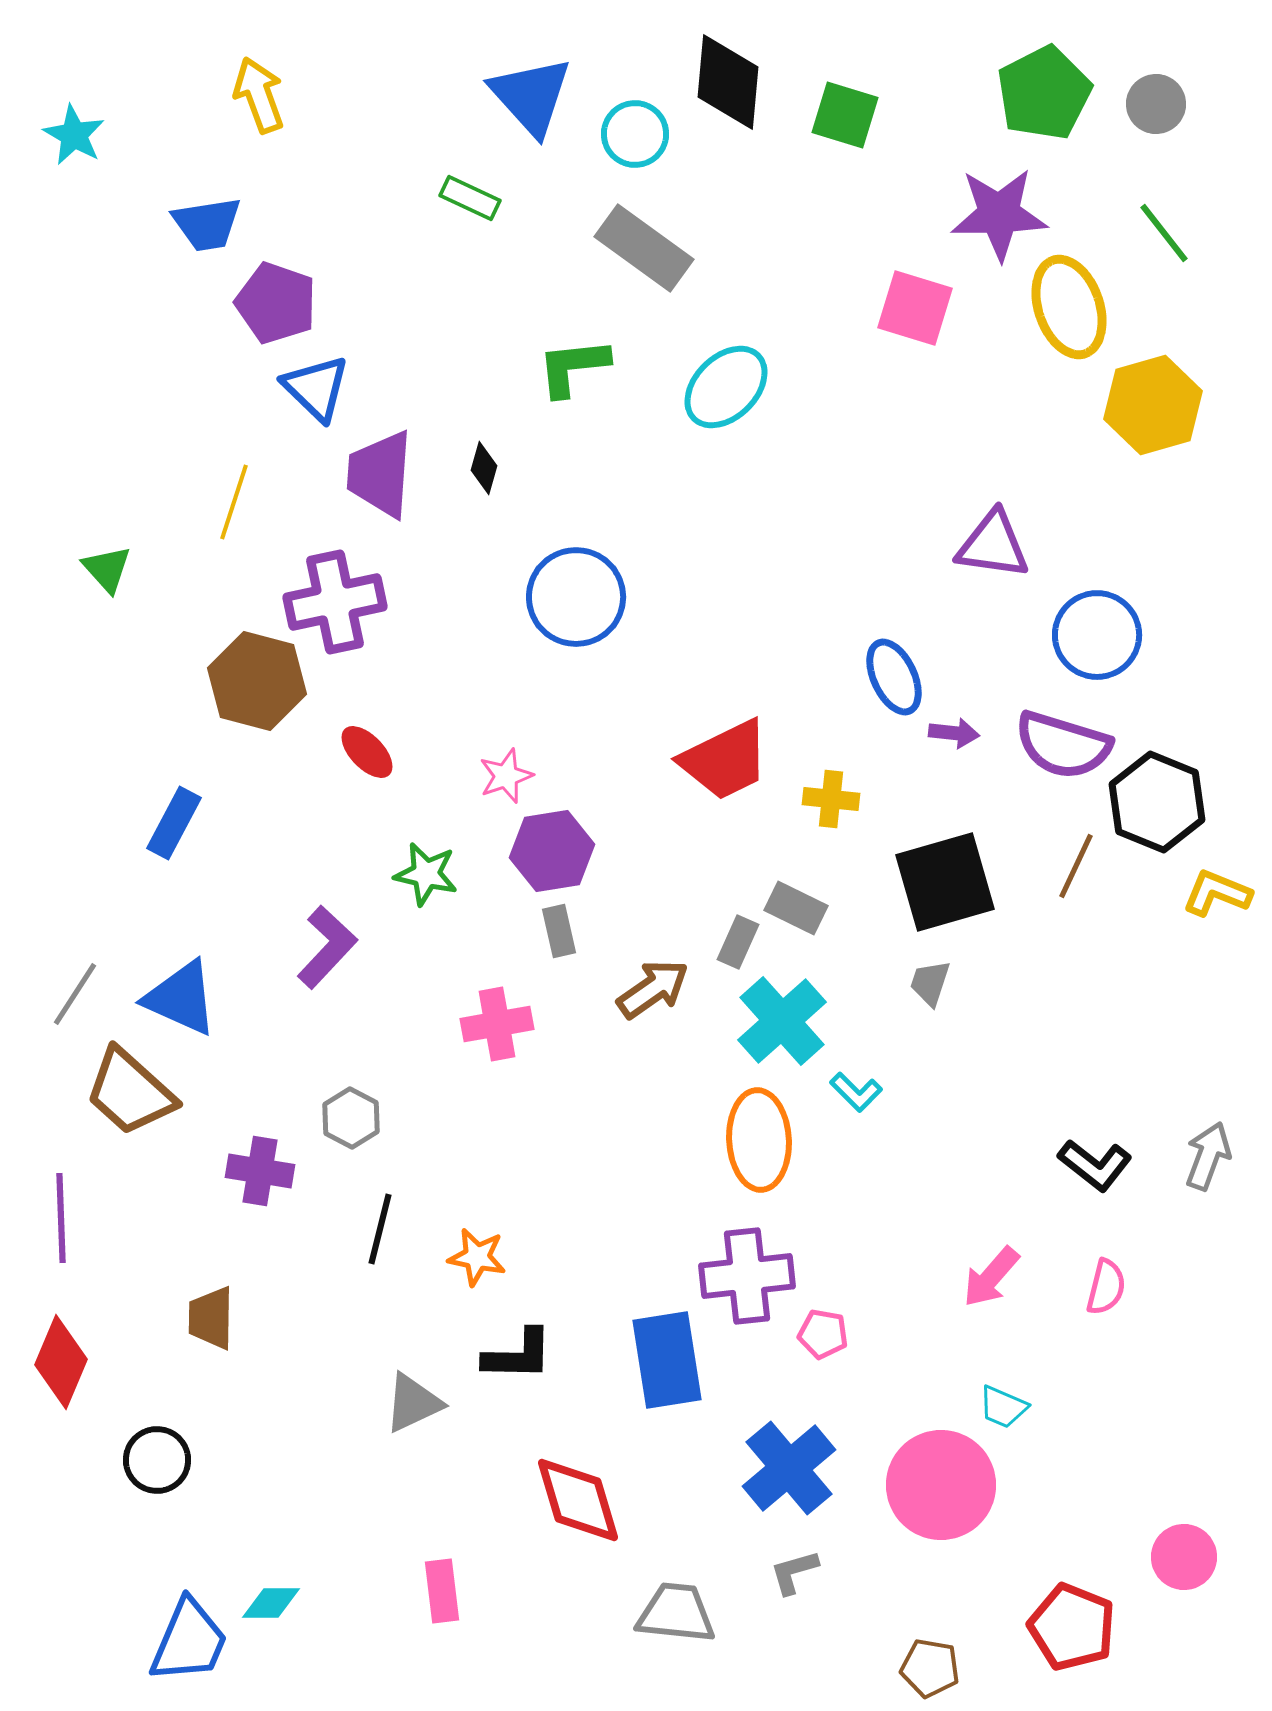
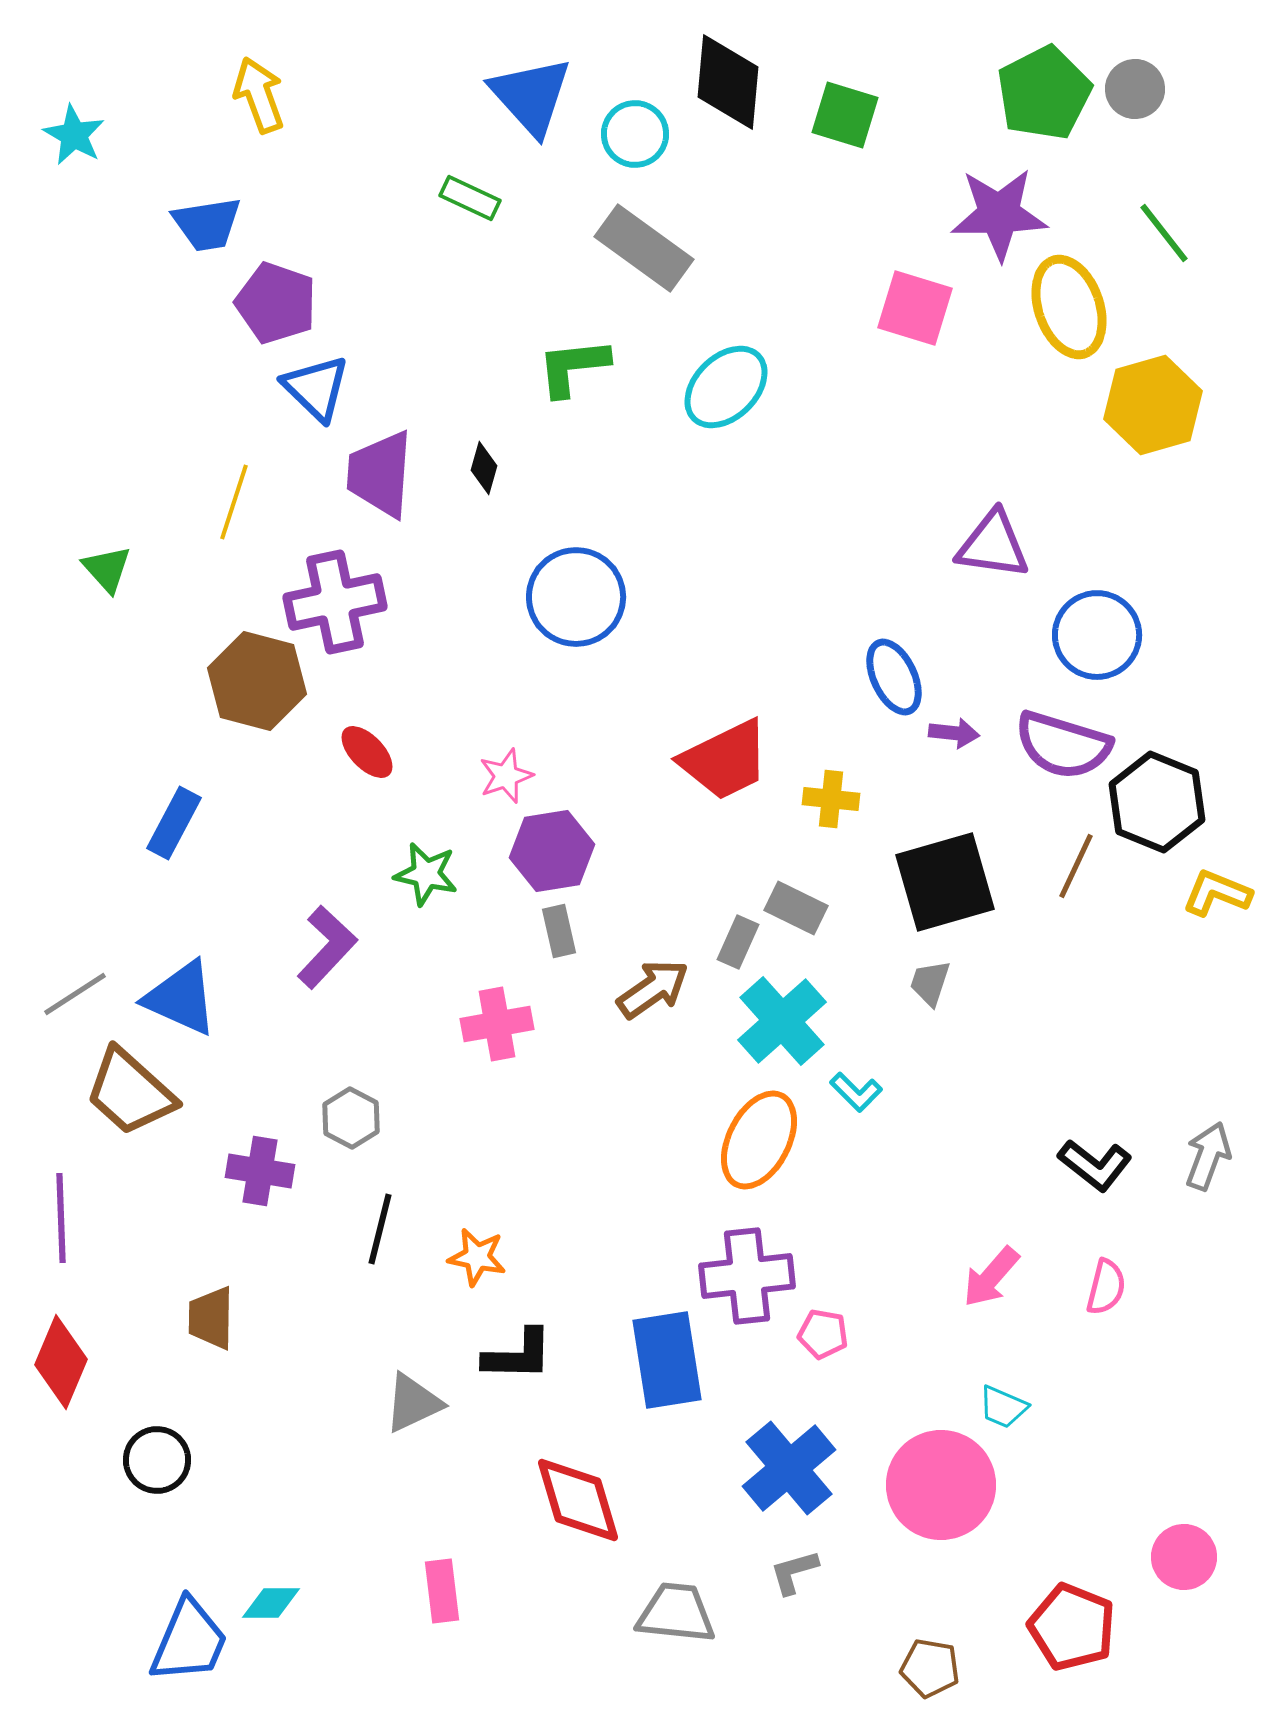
gray circle at (1156, 104): moved 21 px left, 15 px up
gray line at (75, 994): rotated 24 degrees clockwise
orange ellipse at (759, 1140): rotated 30 degrees clockwise
